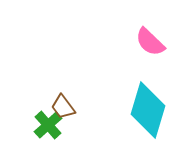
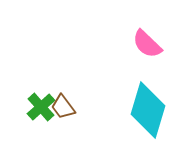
pink semicircle: moved 3 px left, 2 px down
green cross: moved 7 px left, 18 px up
